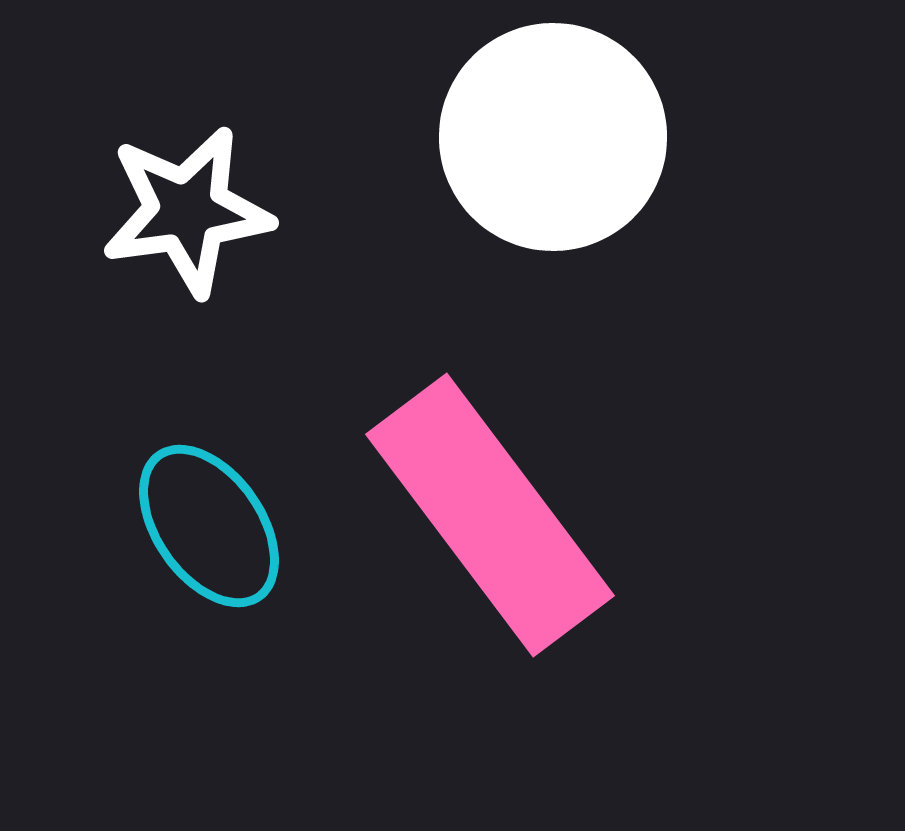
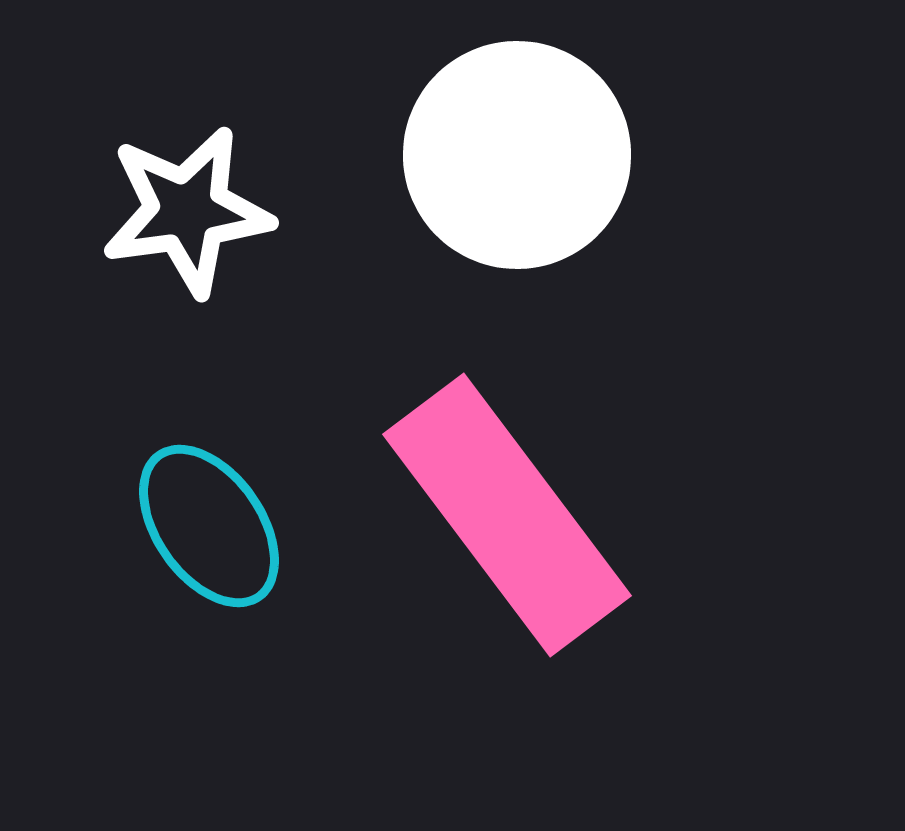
white circle: moved 36 px left, 18 px down
pink rectangle: moved 17 px right
